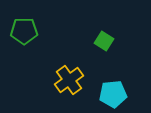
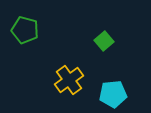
green pentagon: moved 1 px right, 1 px up; rotated 16 degrees clockwise
green square: rotated 18 degrees clockwise
